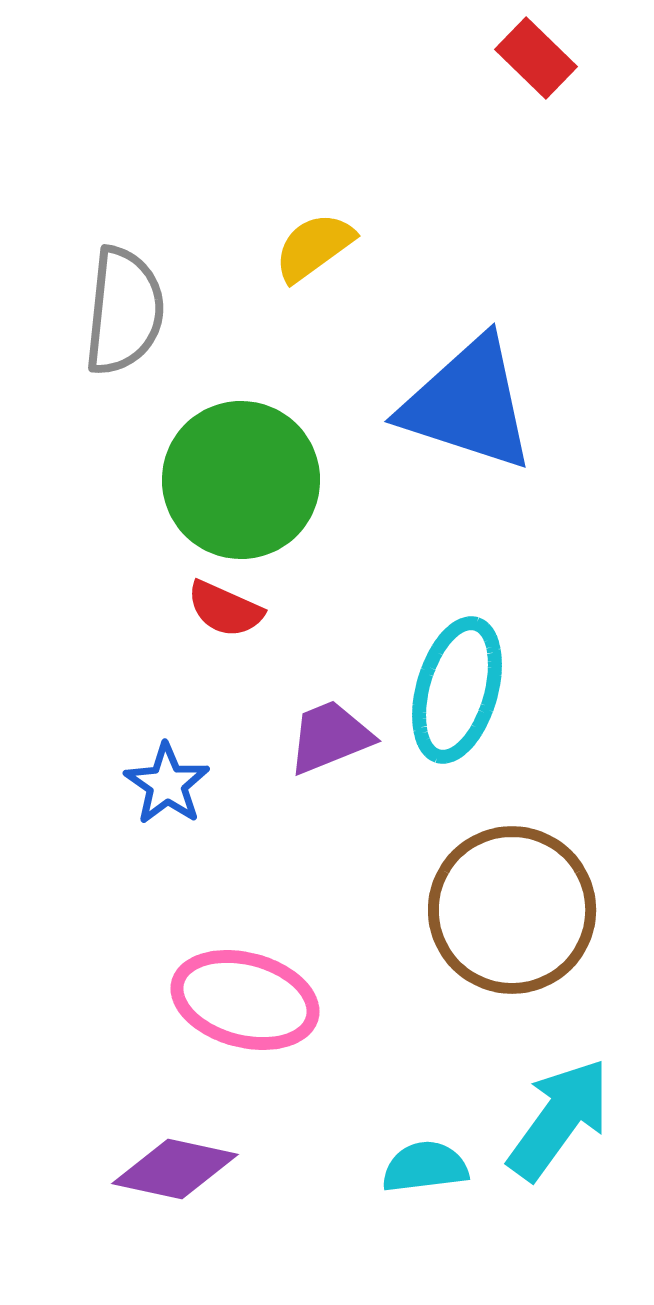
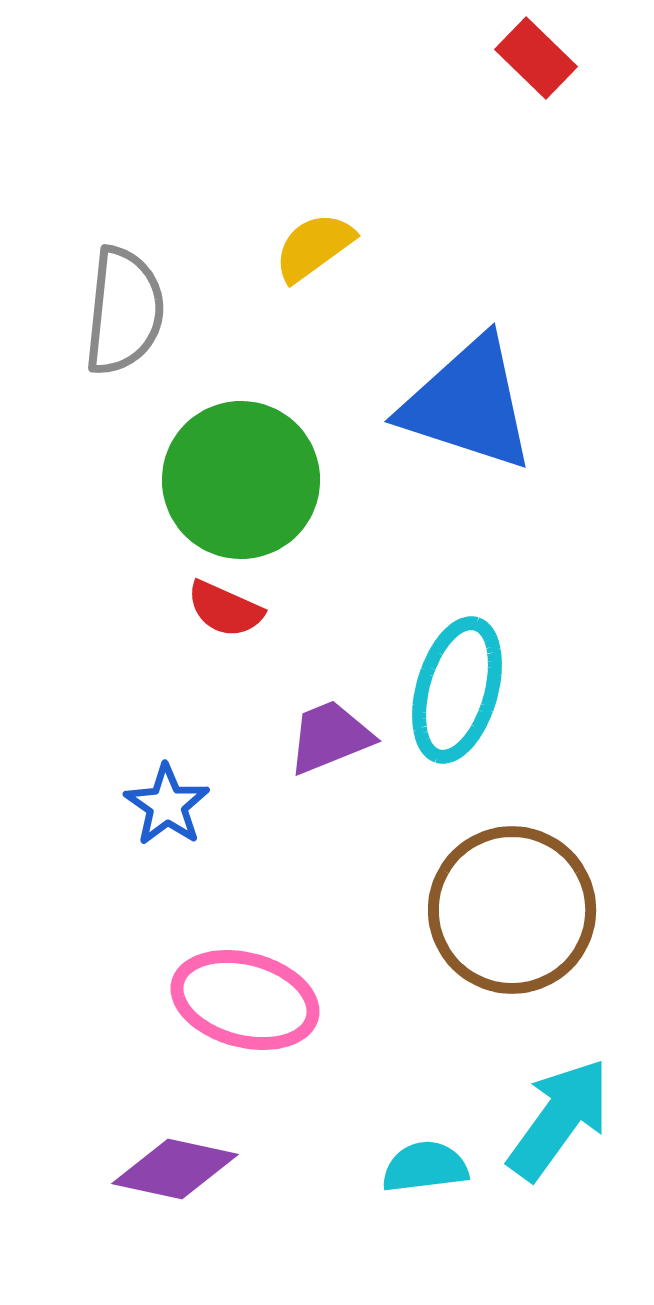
blue star: moved 21 px down
